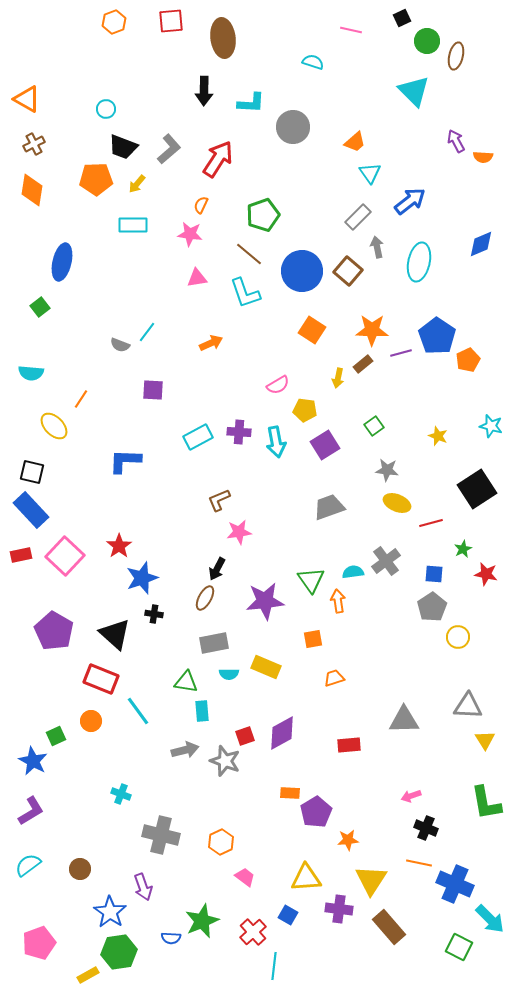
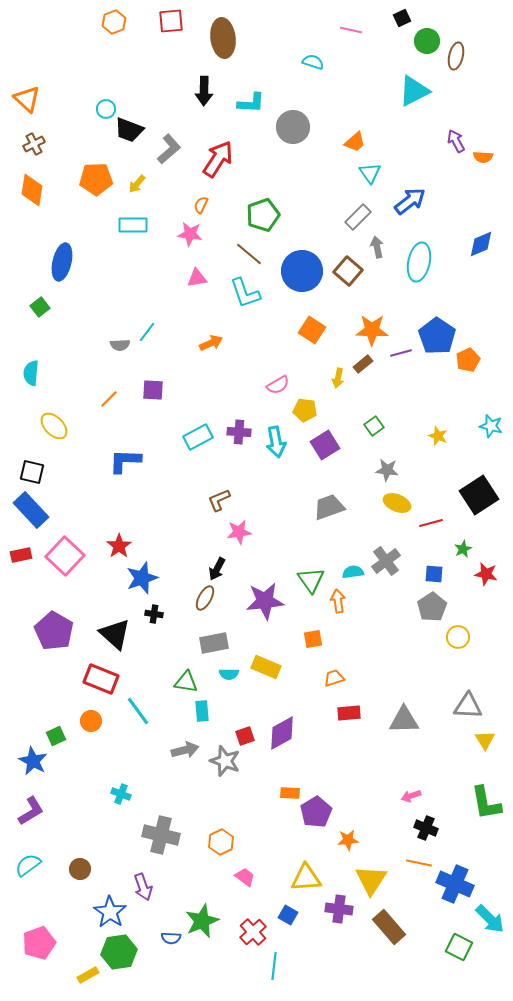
cyan triangle at (414, 91): rotated 48 degrees clockwise
orange triangle at (27, 99): rotated 12 degrees clockwise
black trapezoid at (123, 147): moved 6 px right, 17 px up
gray semicircle at (120, 345): rotated 24 degrees counterclockwise
cyan semicircle at (31, 373): rotated 90 degrees clockwise
orange line at (81, 399): moved 28 px right; rotated 12 degrees clockwise
black square at (477, 489): moved 2 px right, 6 px down
red rectangle at (349, 745): moved 32 px up
